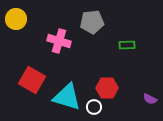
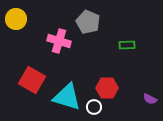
gray pentagon: moved 4 px left; rotated 30 degrees clockwise
